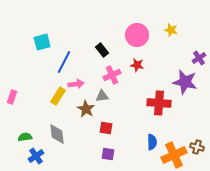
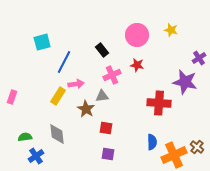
brown cross: rotated 24 degrees clockwise
